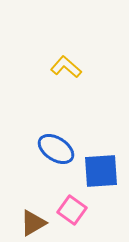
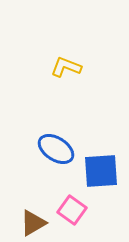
yellow L-shape: rotated 20 degrees counterclockwise
